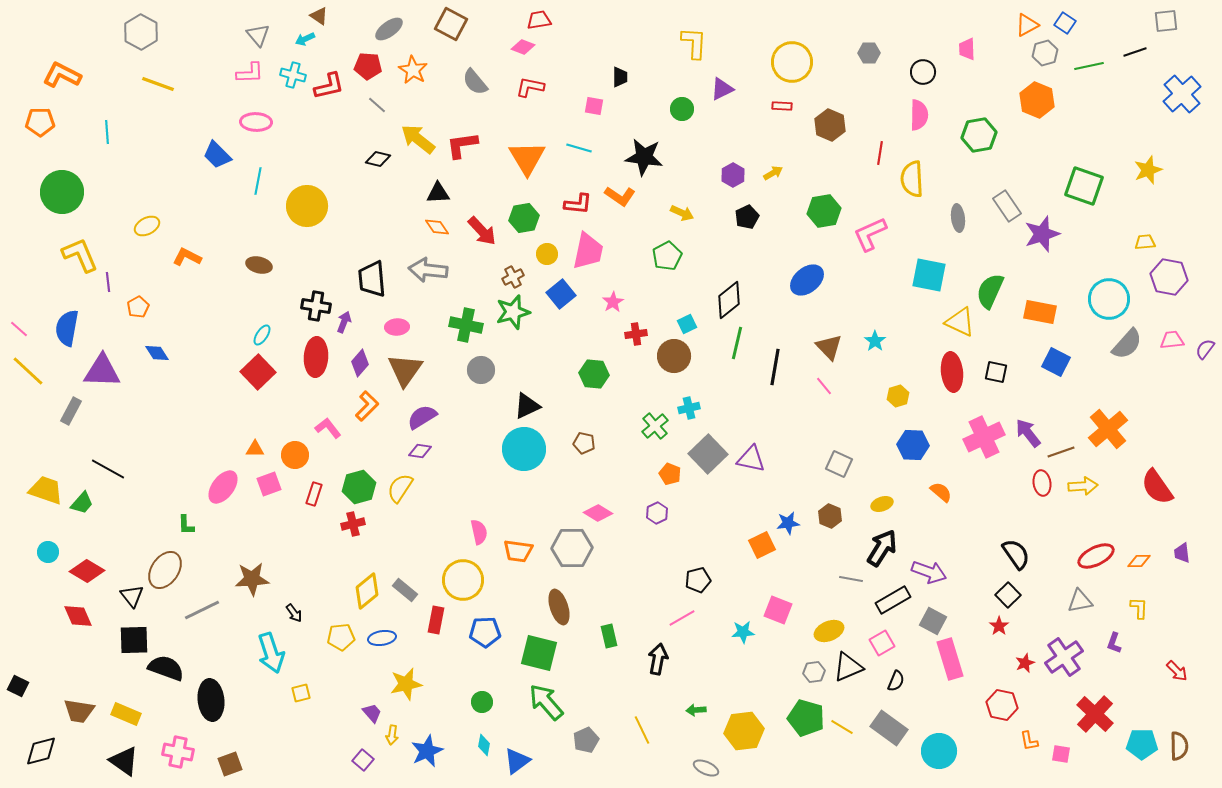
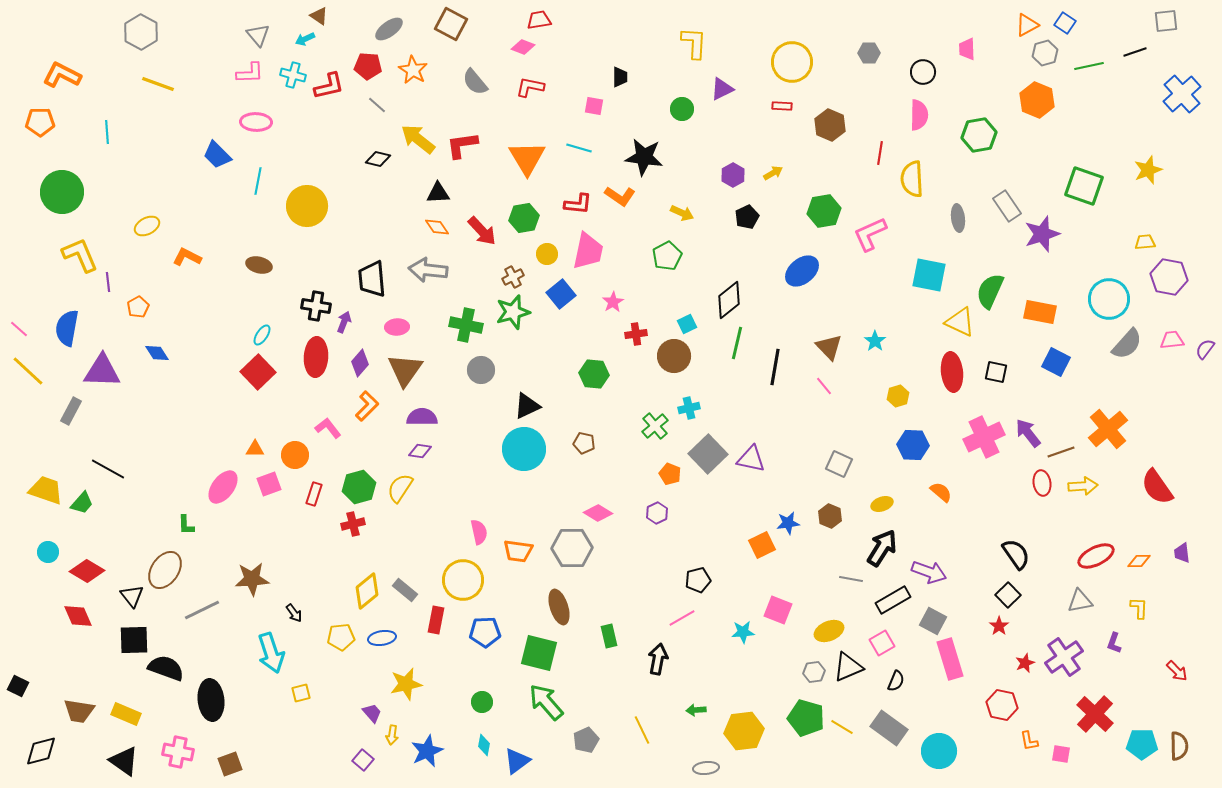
blue ellipse at (807, 280): moved 5 px left, 9 px up
purple semicircle at (422, 417): rotated 32 degrees clockwise
gray ellipse at (706, 768): rotated 30 degrees counterclockwise
